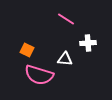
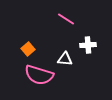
white cross: moved 2 px down
orange square: moved 1 px right, 1 px up; rotated 24 degrees clockwise
